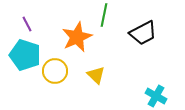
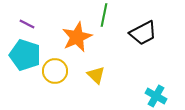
purple line: rotated 35 degrees counterclockwise
